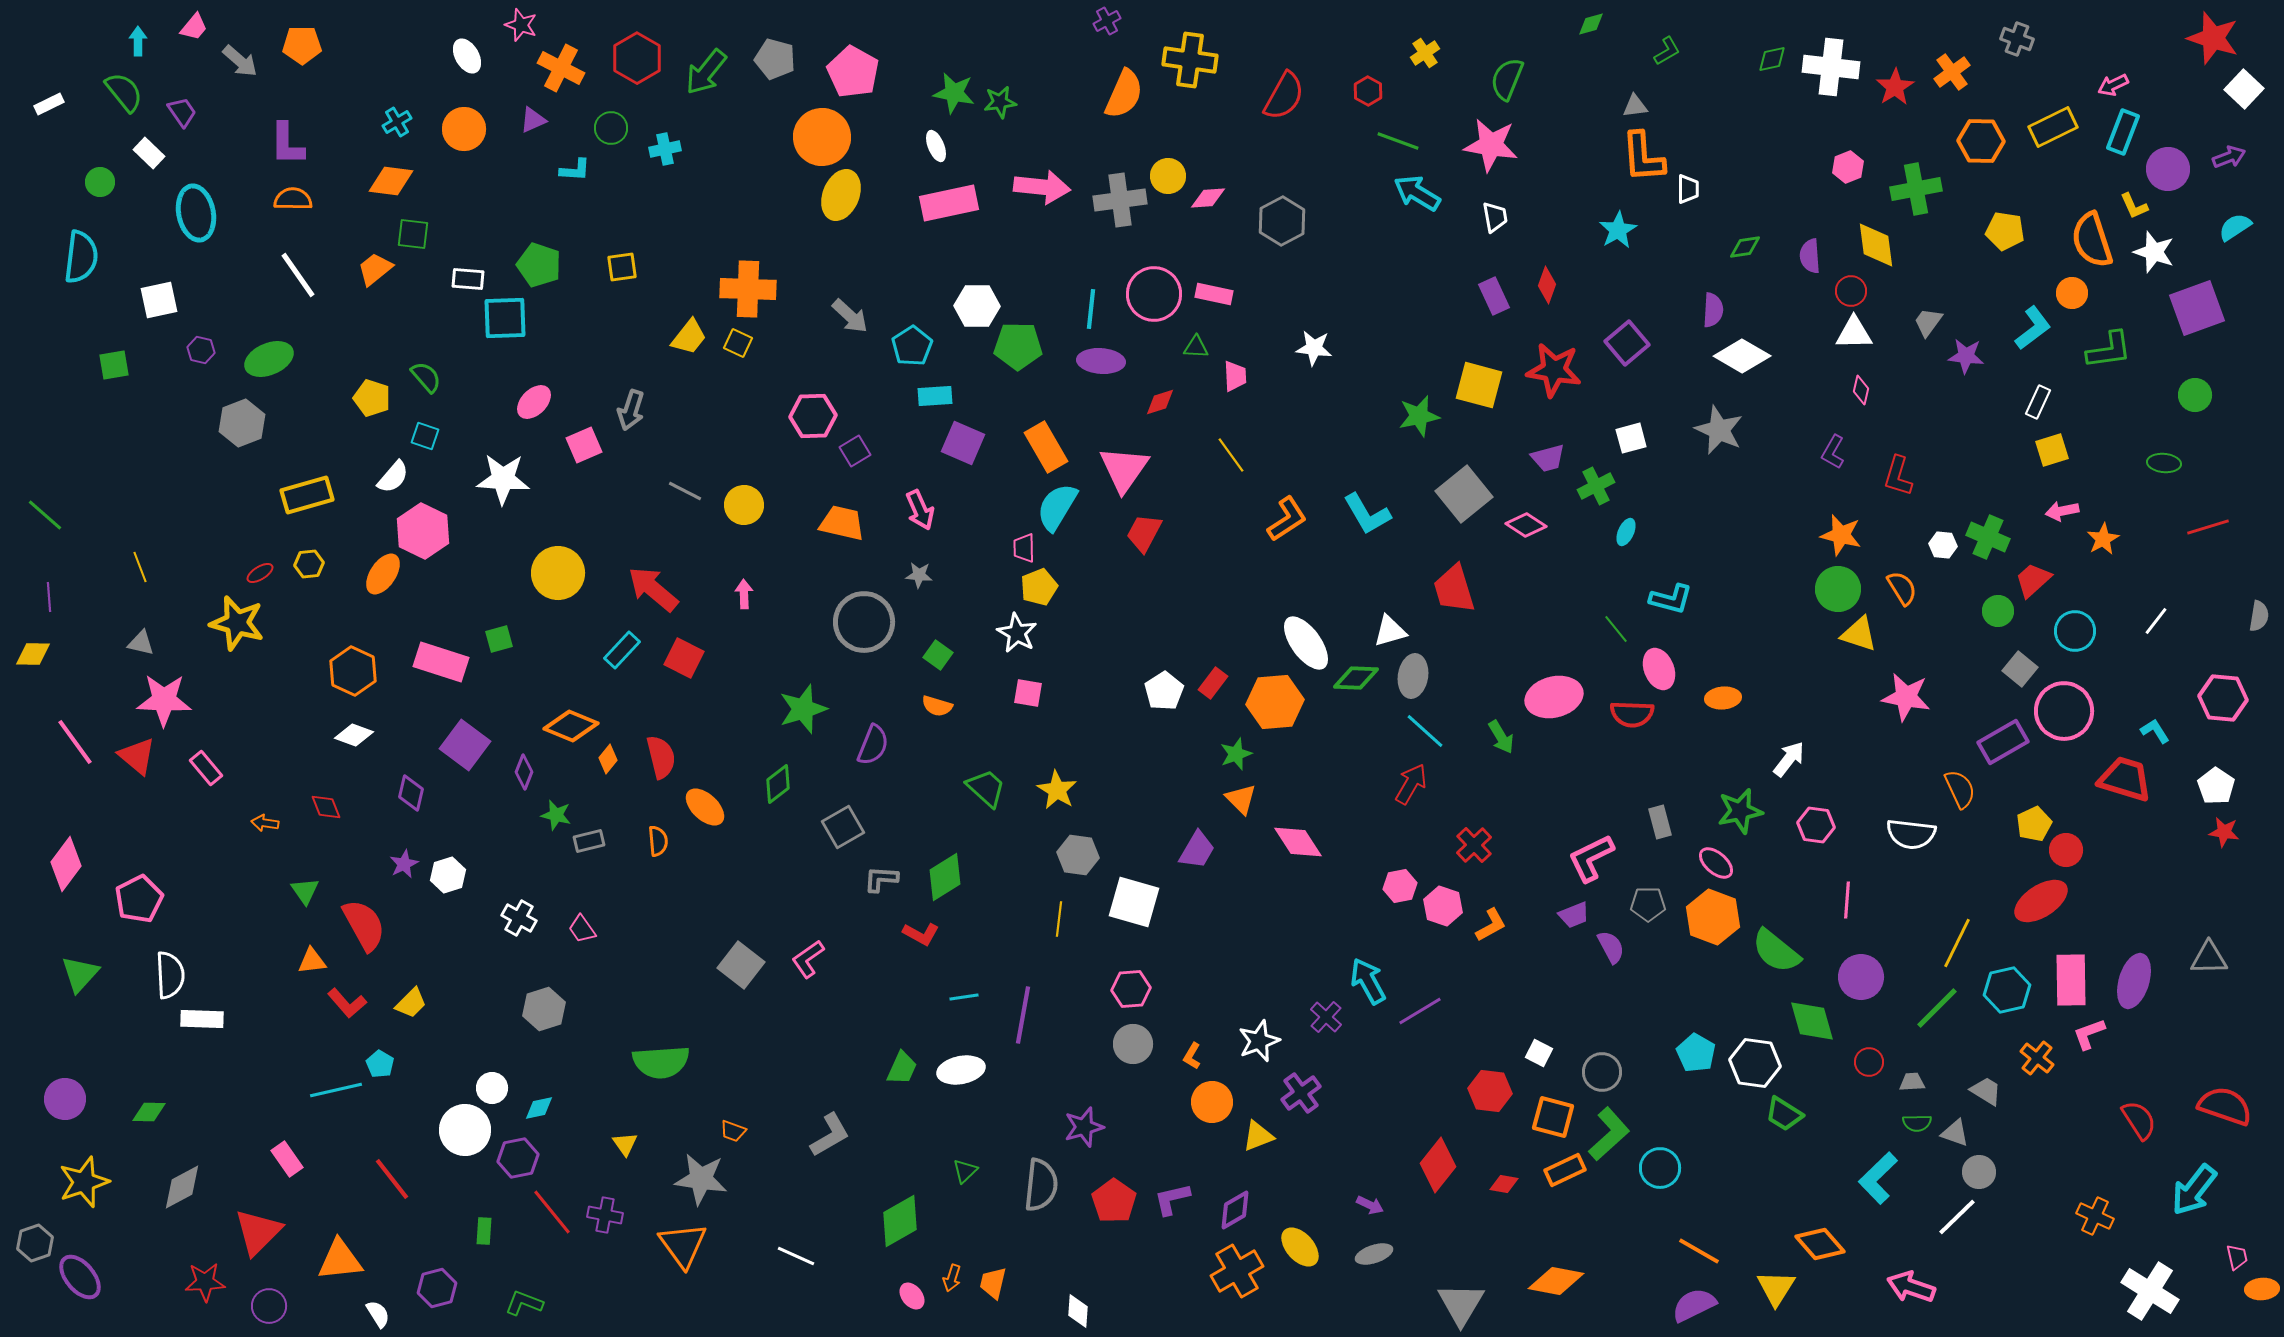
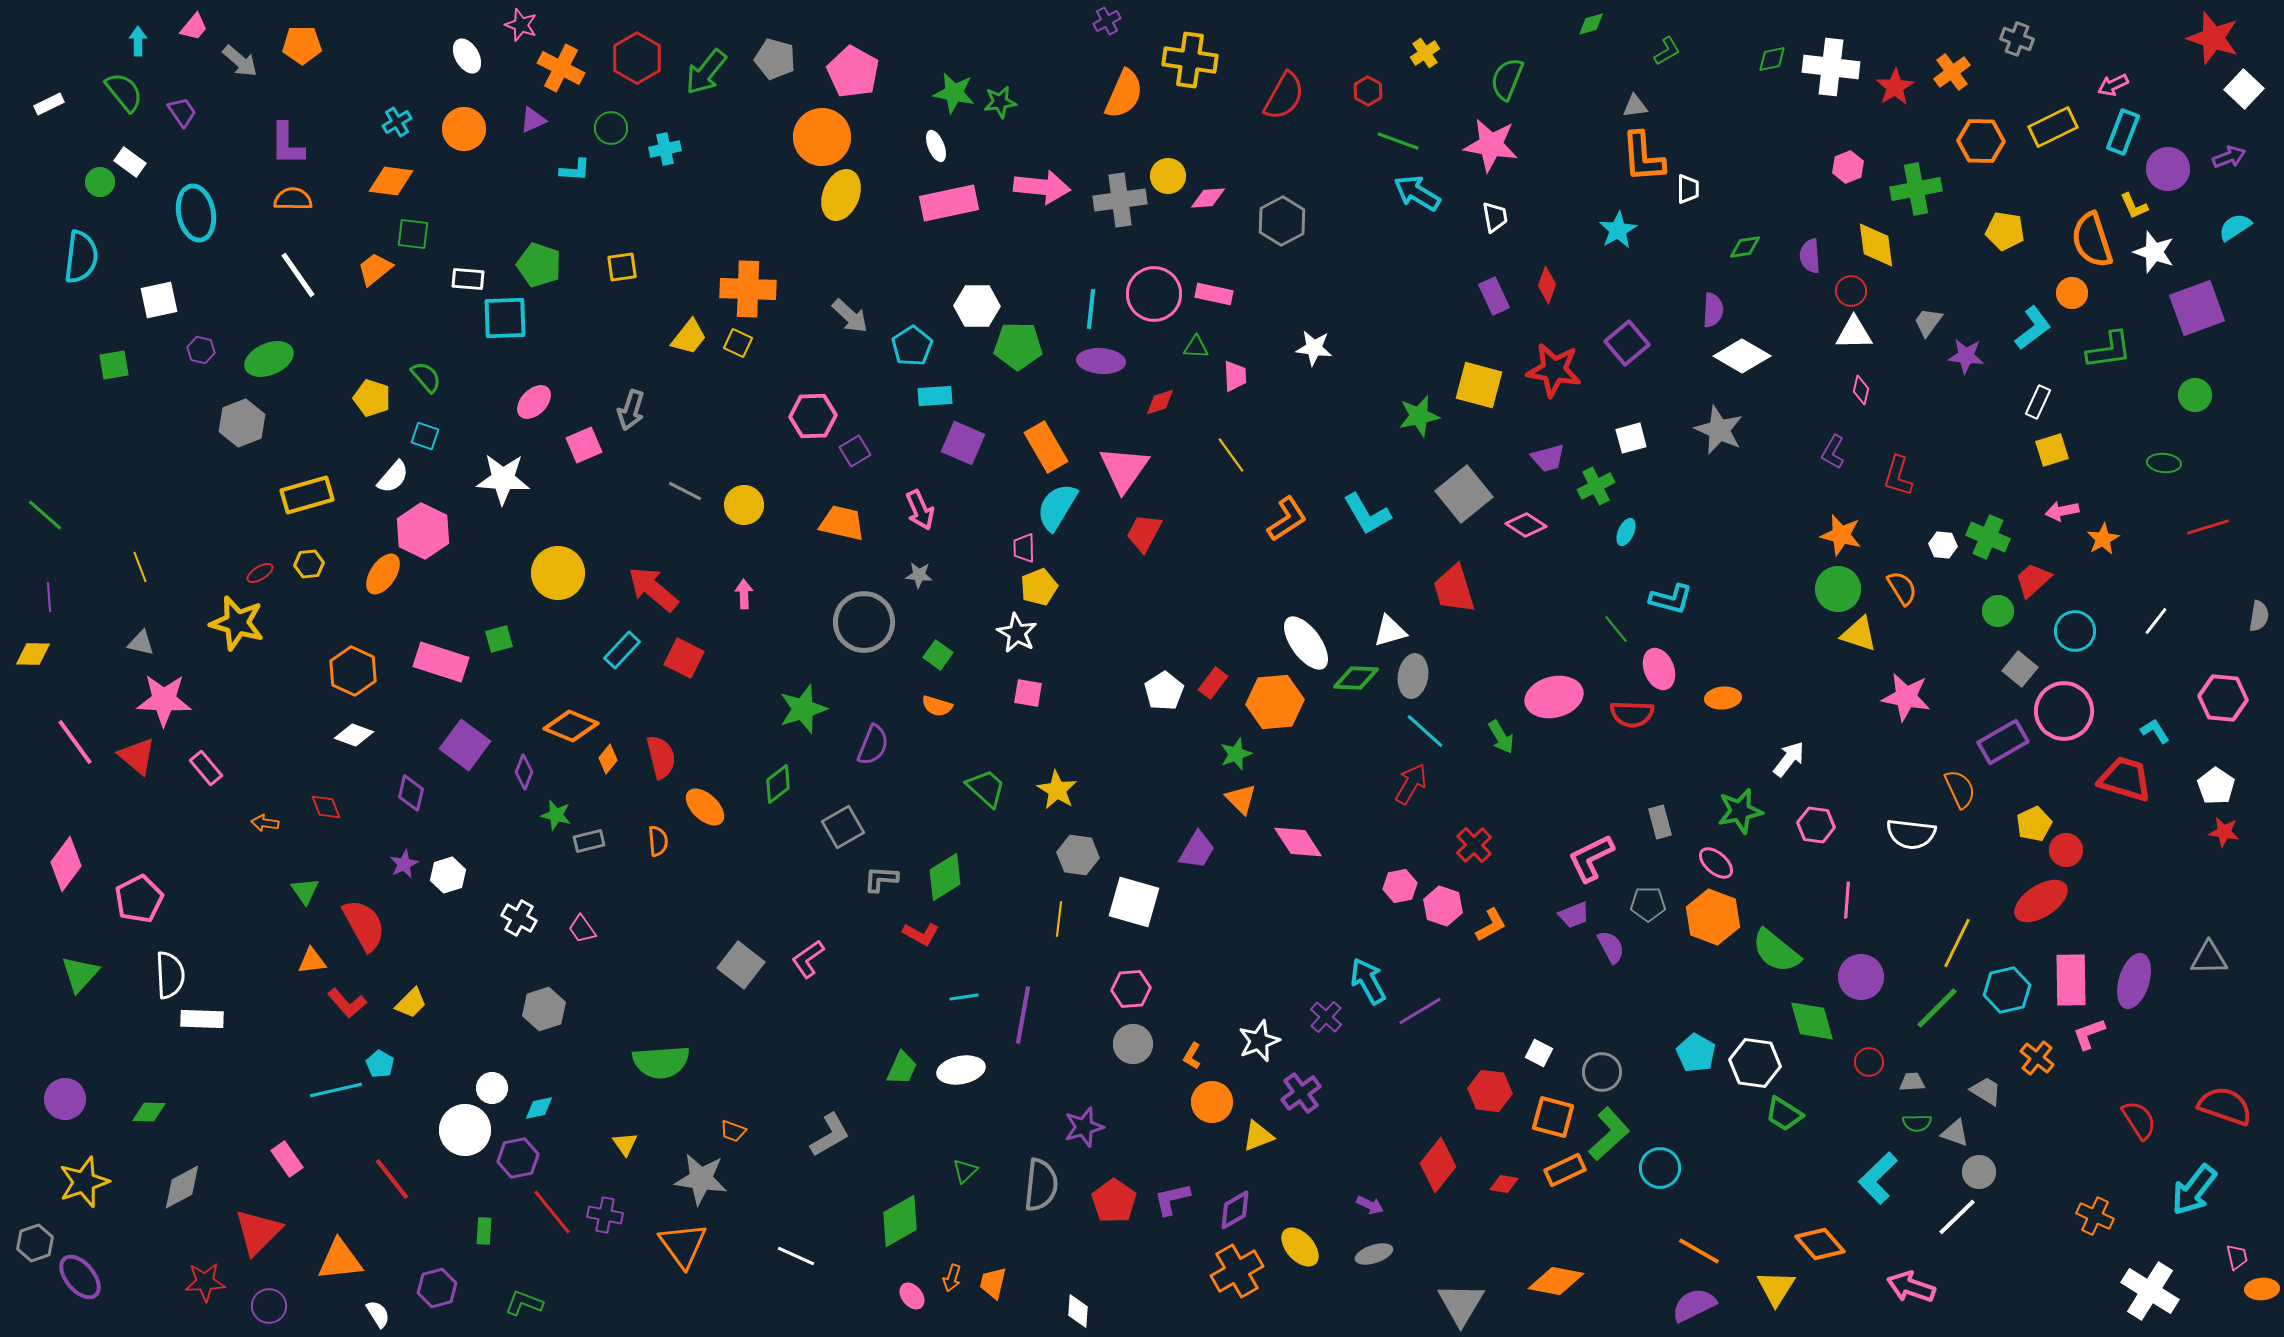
white rectangle at (149, 153): moved 19 px left, 9 px down; rotated 8 degrees counterclockwise
